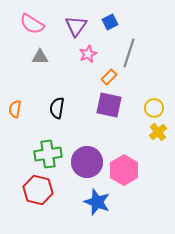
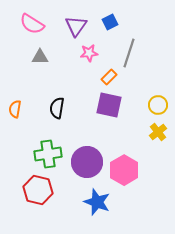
pink star: moved 1 px right, 1 px up; rotated 18 degrees clockwise
yellow circle: moved 4 px right, 3 px up
